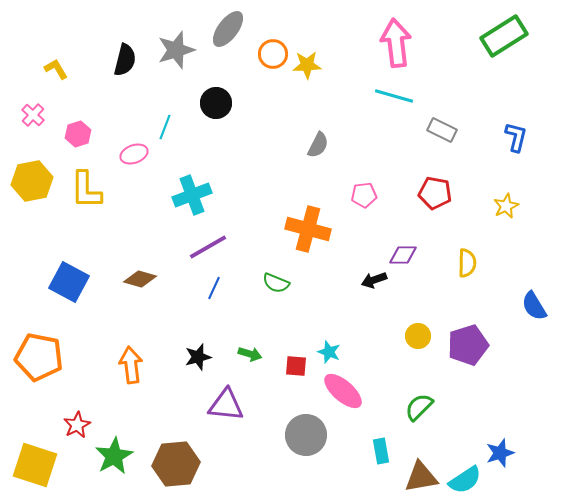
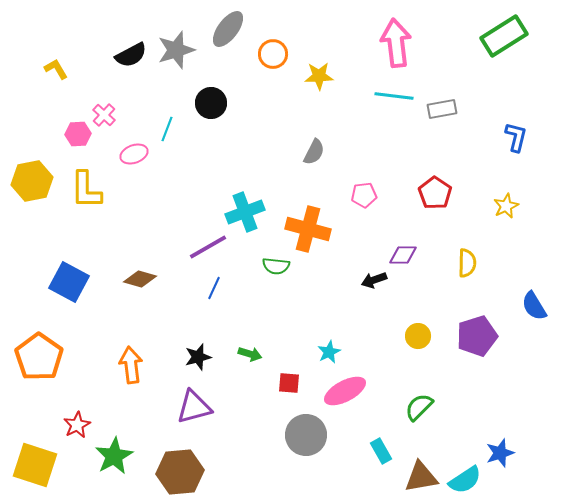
black semicircle at (125, 60): moved 6 px right, 5 px up; rotated 48 degrees clockwise
yellow star at (307, 65): moved 12 px right, 11 px down
cyan line at (394, 96): rotated 9 degrees counterclockwise
black circle at (216, 103): moved 5 px left
pink cross at (33, 115): moved 71 px right
cyan line at (165, 127): moved 2 px right, 2 px down
gray rectangle at (442, 130): moved 21 px up; rotated 36 degrees counterclockwise
pink hexagon at (78, 134): rotated 15 degrees clockwise
gray semicircle at (318, 145): moved 4 px left, 7 px down
red pentagon at (435, 193): rotated 24 degrees clockwise
cyan cross at (192, 195): moved 53 px right, 17 px down
green semicircle at (276, 283): moved 17 px up; rotated 16 degrees counterclockwise
purple pentagon at (468, 345): moved 9 px right, 9 px up
cyan star at (329, 352): rotated 25 degrees clockwise
orange pentagon at (39, 357): rotated 24 degrees clockwise
red square at (296, 366): moved 7 px left, 17 px down
pink ellipse at (343, 391): moved 2 px right; rotated 69 degrees counterclockwise
purple triangle at (226, 405): moved 32 px left, 2 px down; rotated 21 degrees counterclockwise
cyan rectangle at (381, 451): rotated 20 degrees counterclockwise
brown hexagon at (176, 464): moved 4 px right, 8 px down
